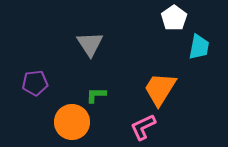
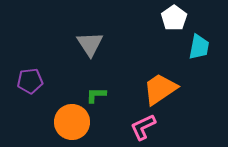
purple pentagon: moved 5 px left, 2 px up
orange trapezoid: rotated 24 degrees clockwise
